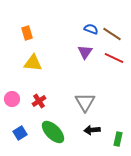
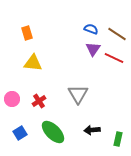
brown line: moved 5 px right
purple triangle: moved 8 px right, 3 px up
gray triangle: moved 7 px left, 8 px up
